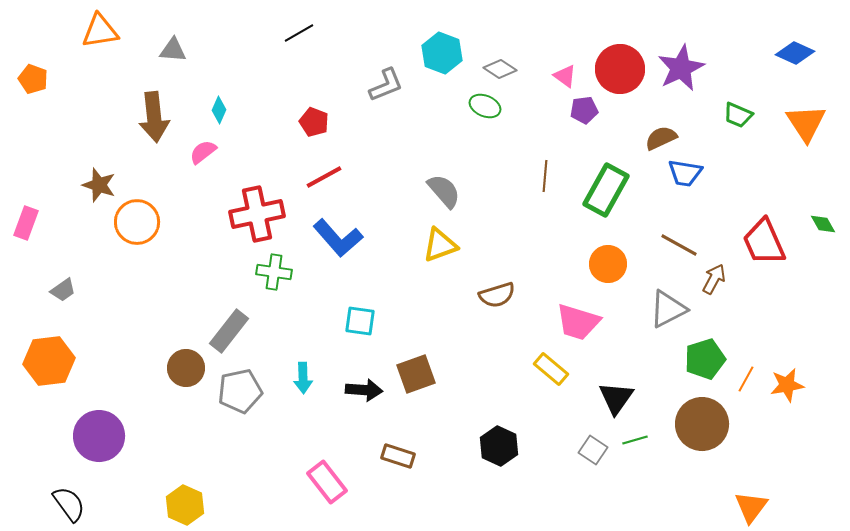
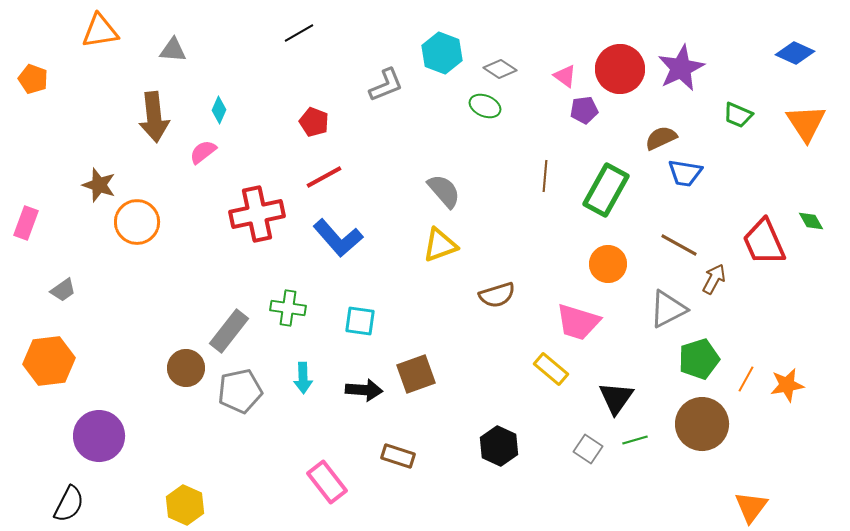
green diamond at (823, 224): moved 12 px left, 3 px up
green cross at (274, 272): moved 14 px right, 36 px down
green pentagon at (705, 359): moved 6 px left
gray square at (593, 450): moved 5 px left, 1 px up
black semicircle at (69, 504): rotated 63 degrees clockwise
